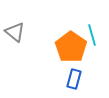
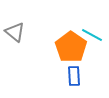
cyan line: rotated 45 degrees counterclockwise
blue rectangle: moved 3 px up; rotated 18 degrees counterclockwise
